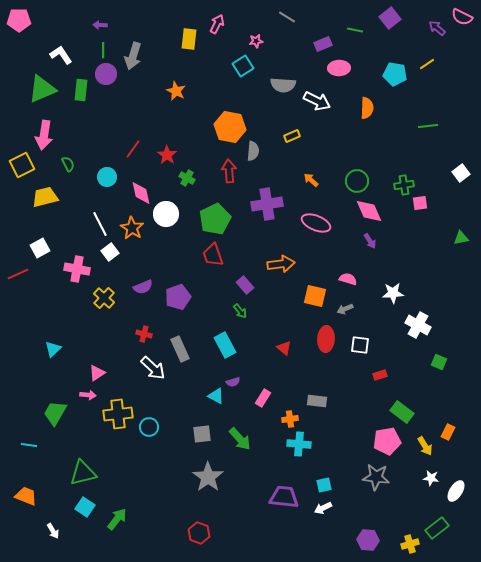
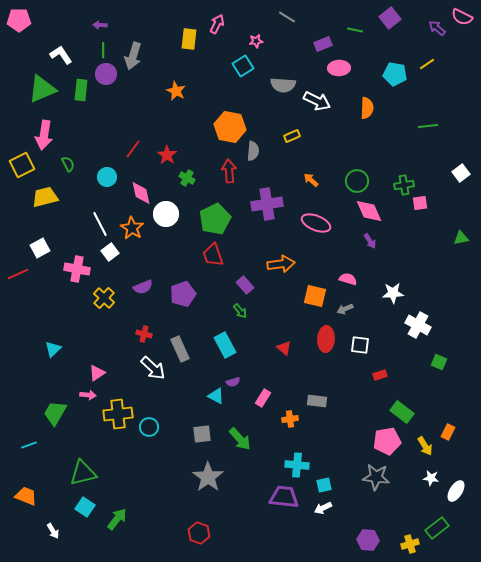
purple pentagon at (178, 297): moved 5 px right, 3 px up
cyan cross at (299, 444): moved 2 px left, 21 px down
cyan line at (29, 445): rotated 28 degrees counterclockwise
